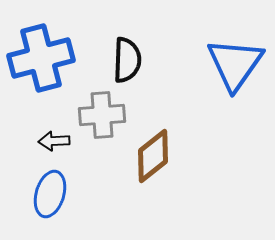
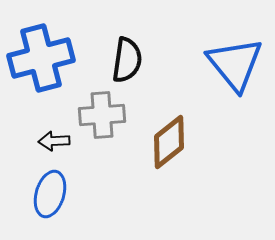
black semicircle: rotated 6 degrees clockwise
blue triangle: rotated 14 degrees counterclockwise
brown diamond: moved 16 px right, 14 px up
